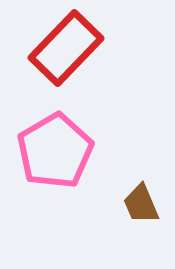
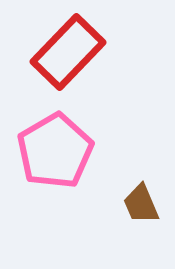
red rectangle: moved 2 px right, 4 px down
